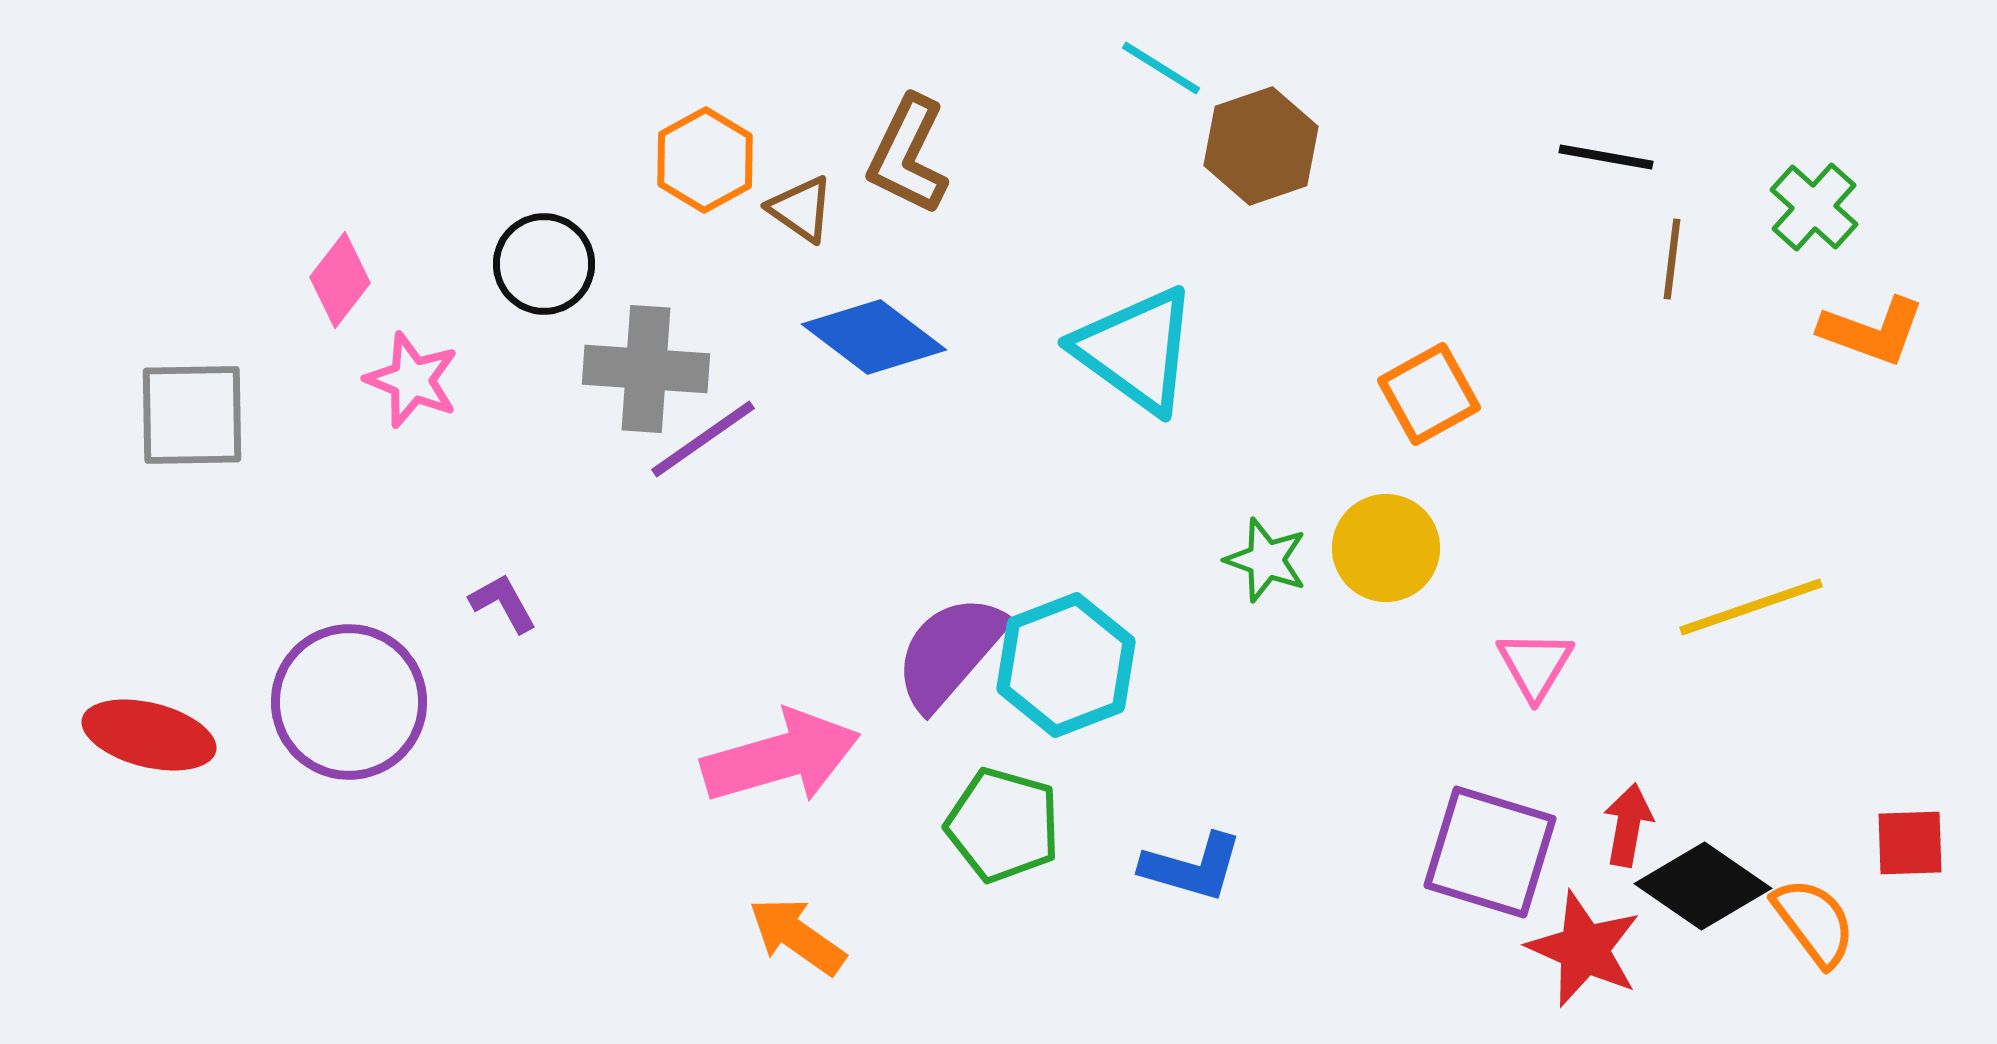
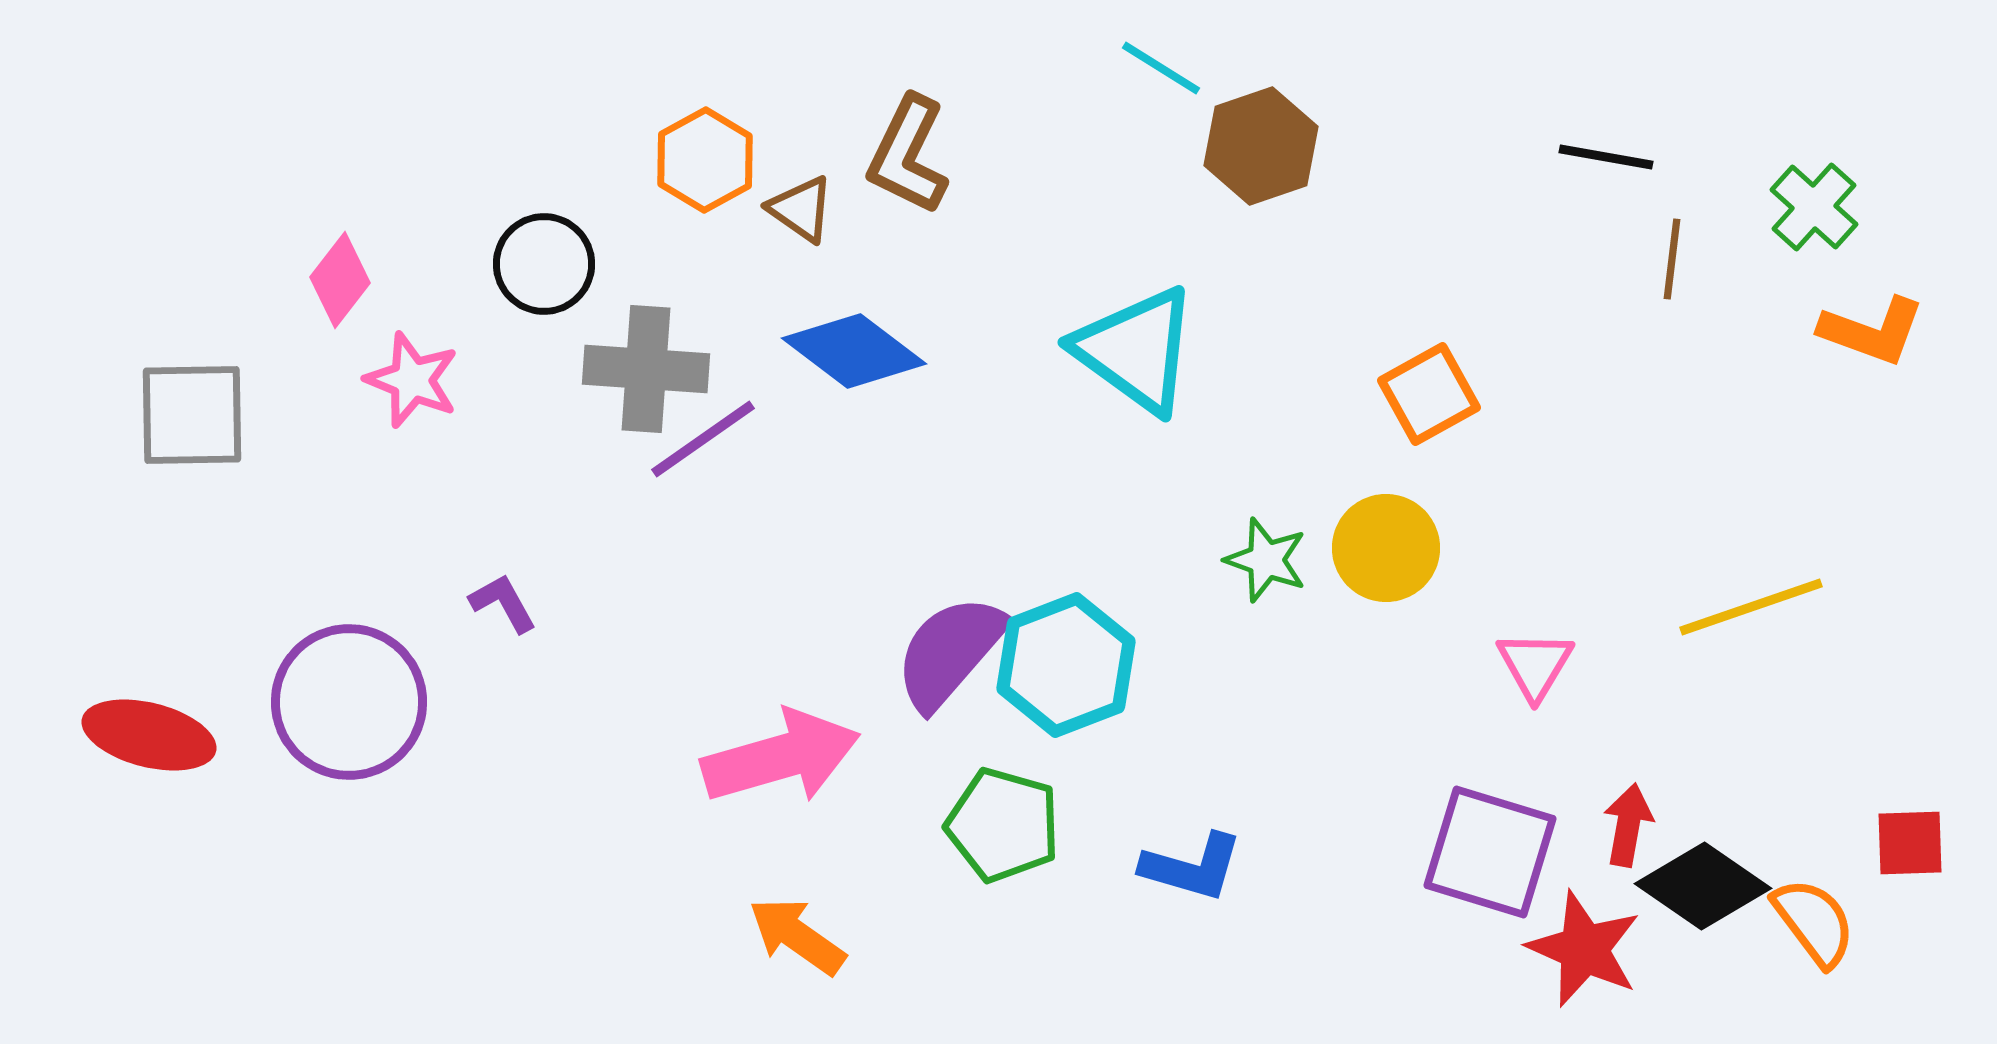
blue diamond: moved 20 px left, 14 px down
